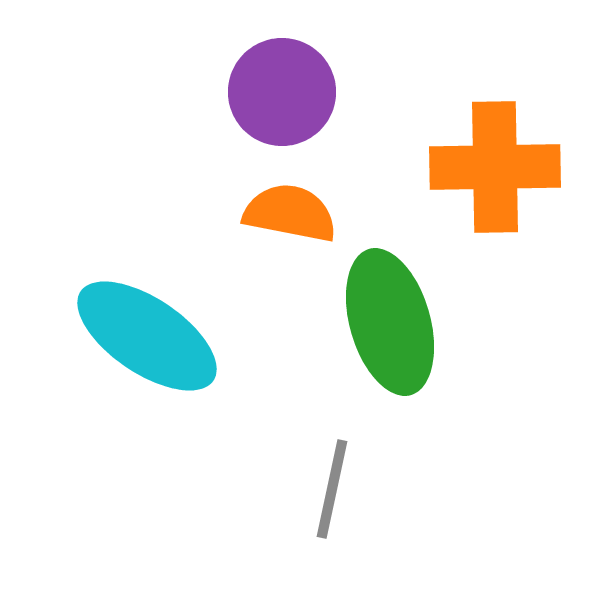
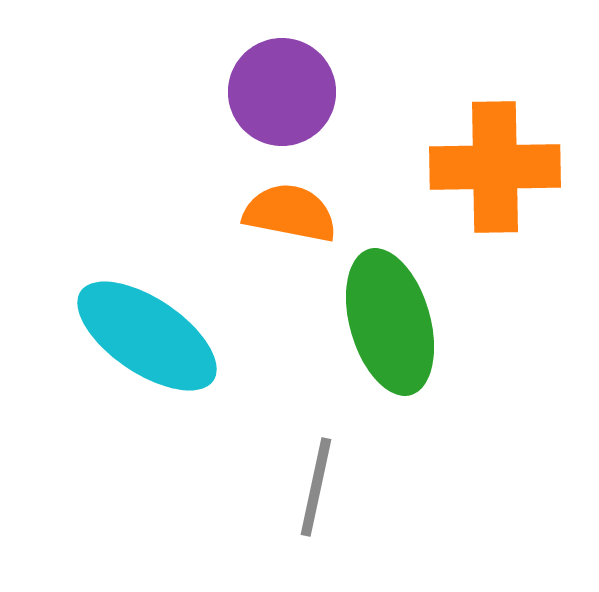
gray line: moved 16 px left, 2 px up
